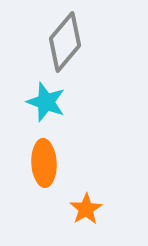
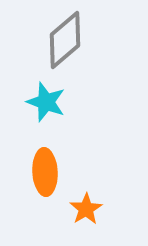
gray diamond: moved 2 px up; rotated 10 degrees clockwise
orange ellipse: moved 1 px right, 9 px down
